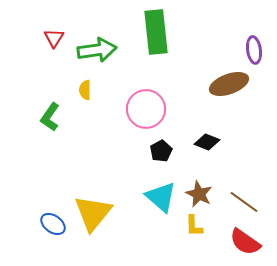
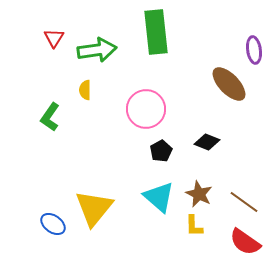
brown ellipse: rotated 66 degrees clockwise
cyan triangle: moved 2 px left
yellow triangle: moved 1 px right, 5 px up
